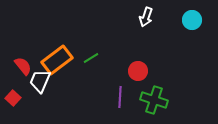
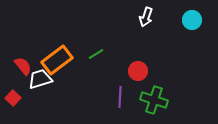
green line: moved 5 px right, 4 px up
white trapezoid: moved 2 px up; rotated 50 degrees clockwise
